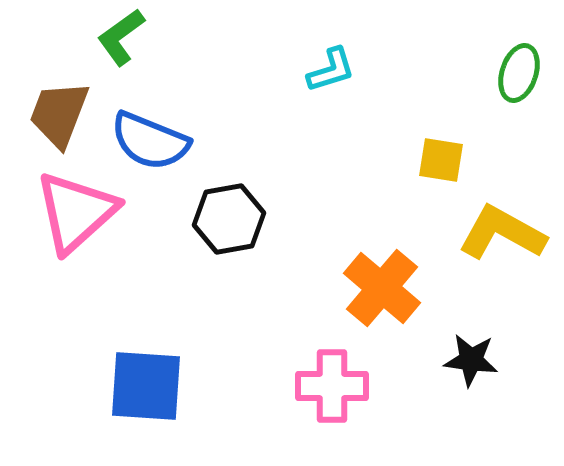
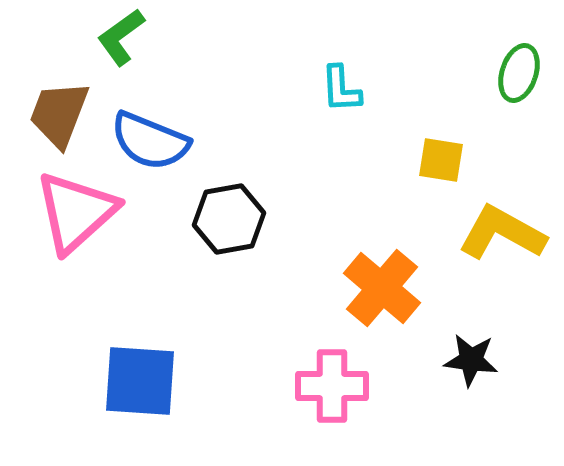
cyan L-shape: moved 10 px right, 19 px down; rotated 104 degrees clockwise
blue square: moved 6 px left, 5 px up
